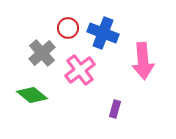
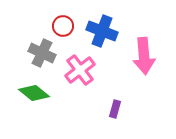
red circle: moved 5 px left, 2 px up
blue cross: moved 1 px left, 2 px up
gray cross: rotated 24 degrees counterclockwise
pink arrow: moved 1 px right, 5 px up
green diamond: moved 2 px right, 2 px up
